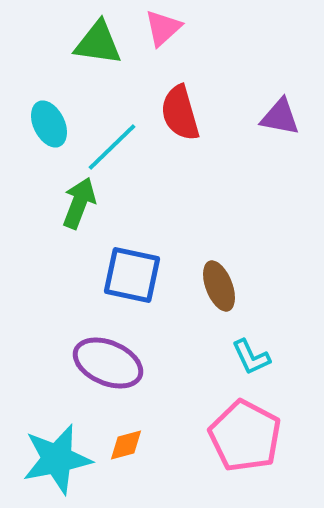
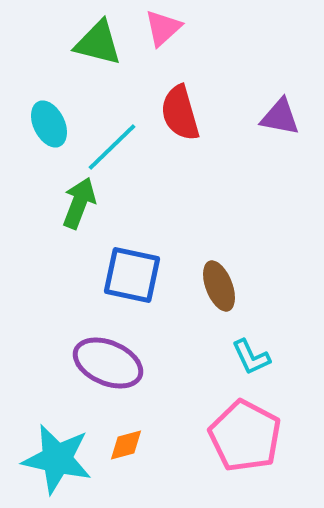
green triangle: rotated 6 degrees clockwise
cyan star: rotated 24 degrees clockwise
